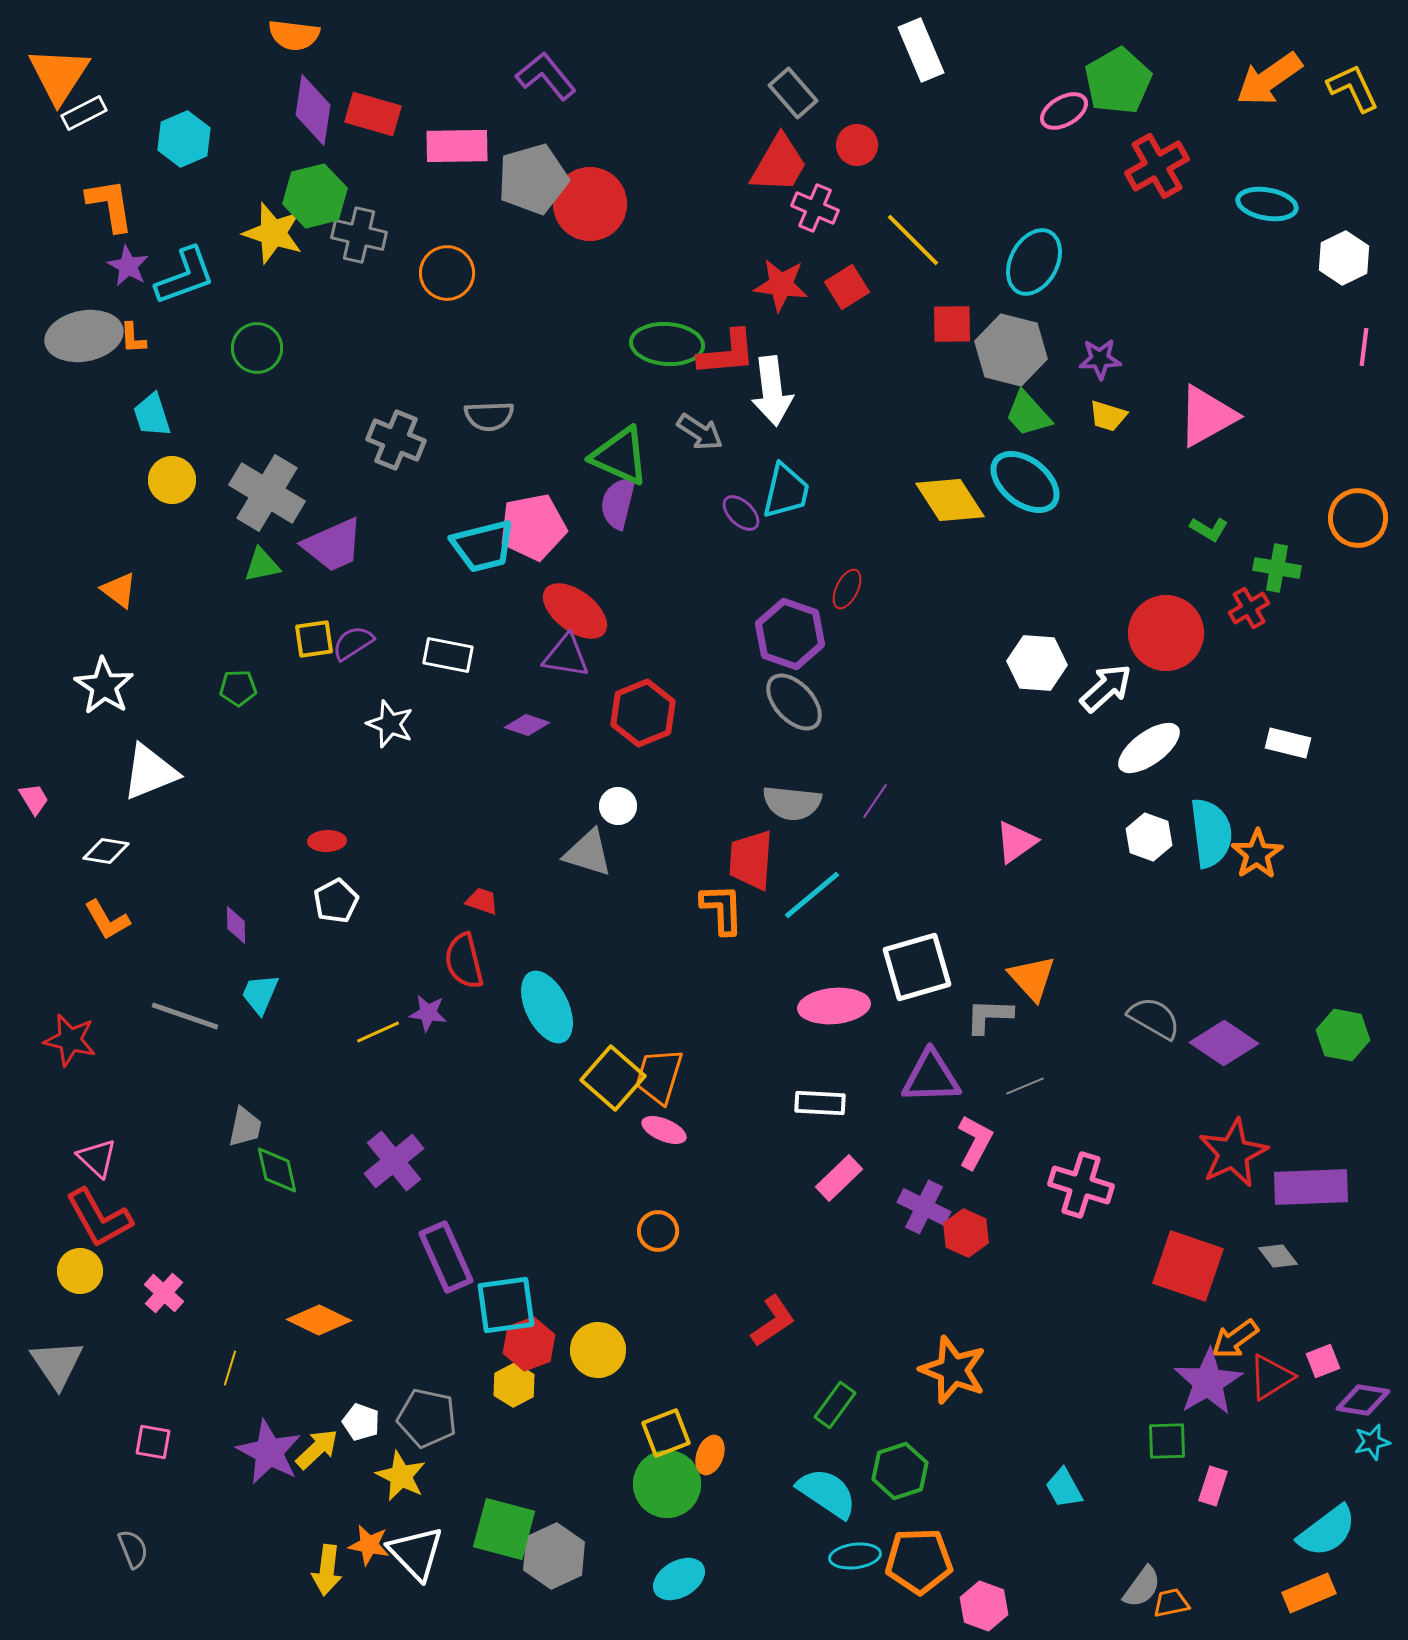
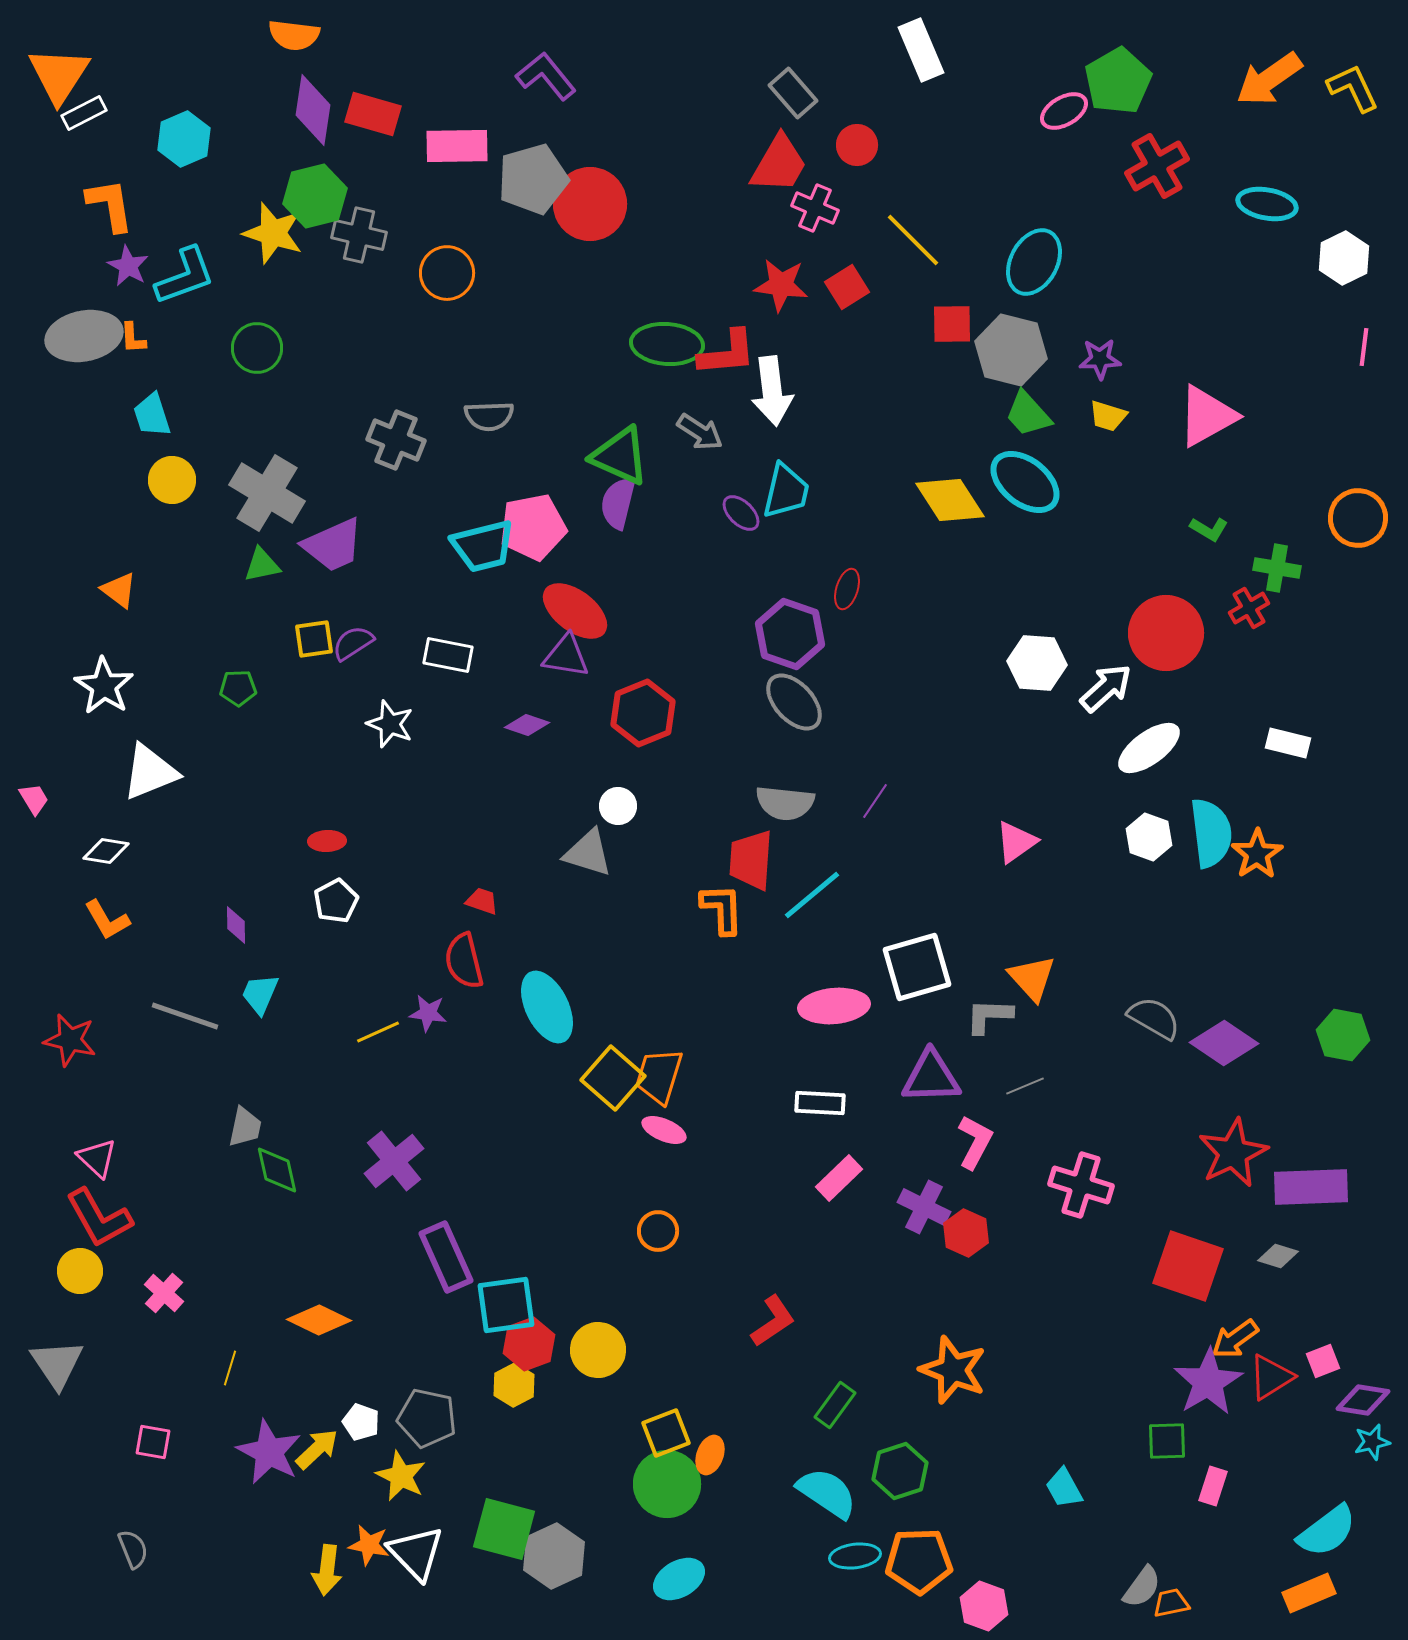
red ellipse at (847, 589): rotated 9 degrees counterclockwise
gray semicircle at (792, 803): moved 7 px left
gray diamond at (1278, 1256): rotated 36 degrees counterclockwise
